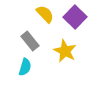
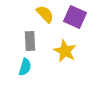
purple square: rotated 20 degrees counterclockwise
gray rectangle: rotated 36 degrees clockwise
